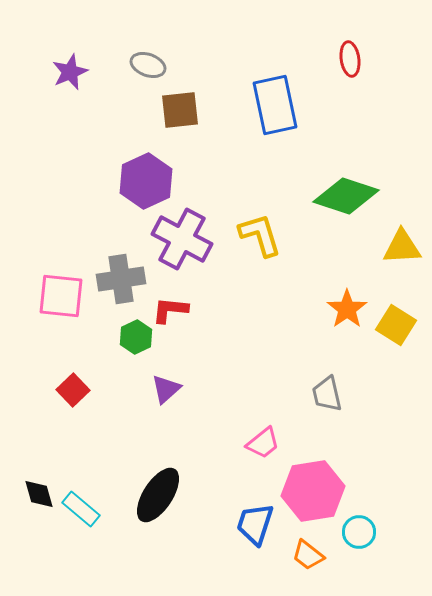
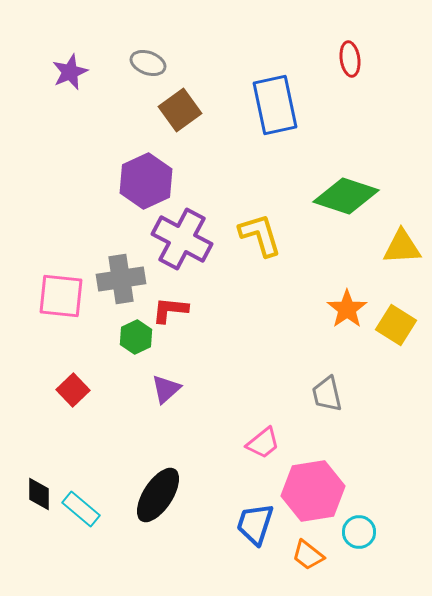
gray ellipse: moved 2 px up
brown square: rotated 30 degrees counterclockwise
black diamond: rotated 16 degrees clockwise
